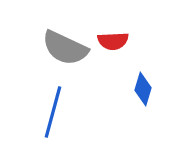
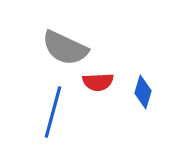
red semicircle: moved 15 px left, 41 px down
blue diamond: moved 3 px down
